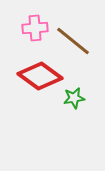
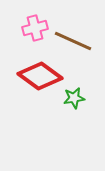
pink cross: rotated 10 degrees counterclockwise
brown line: rotated 15 degrees counterclockwise
